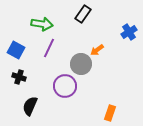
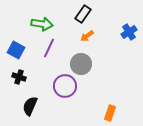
orange arrow: moved 10 px left, 14 px up
